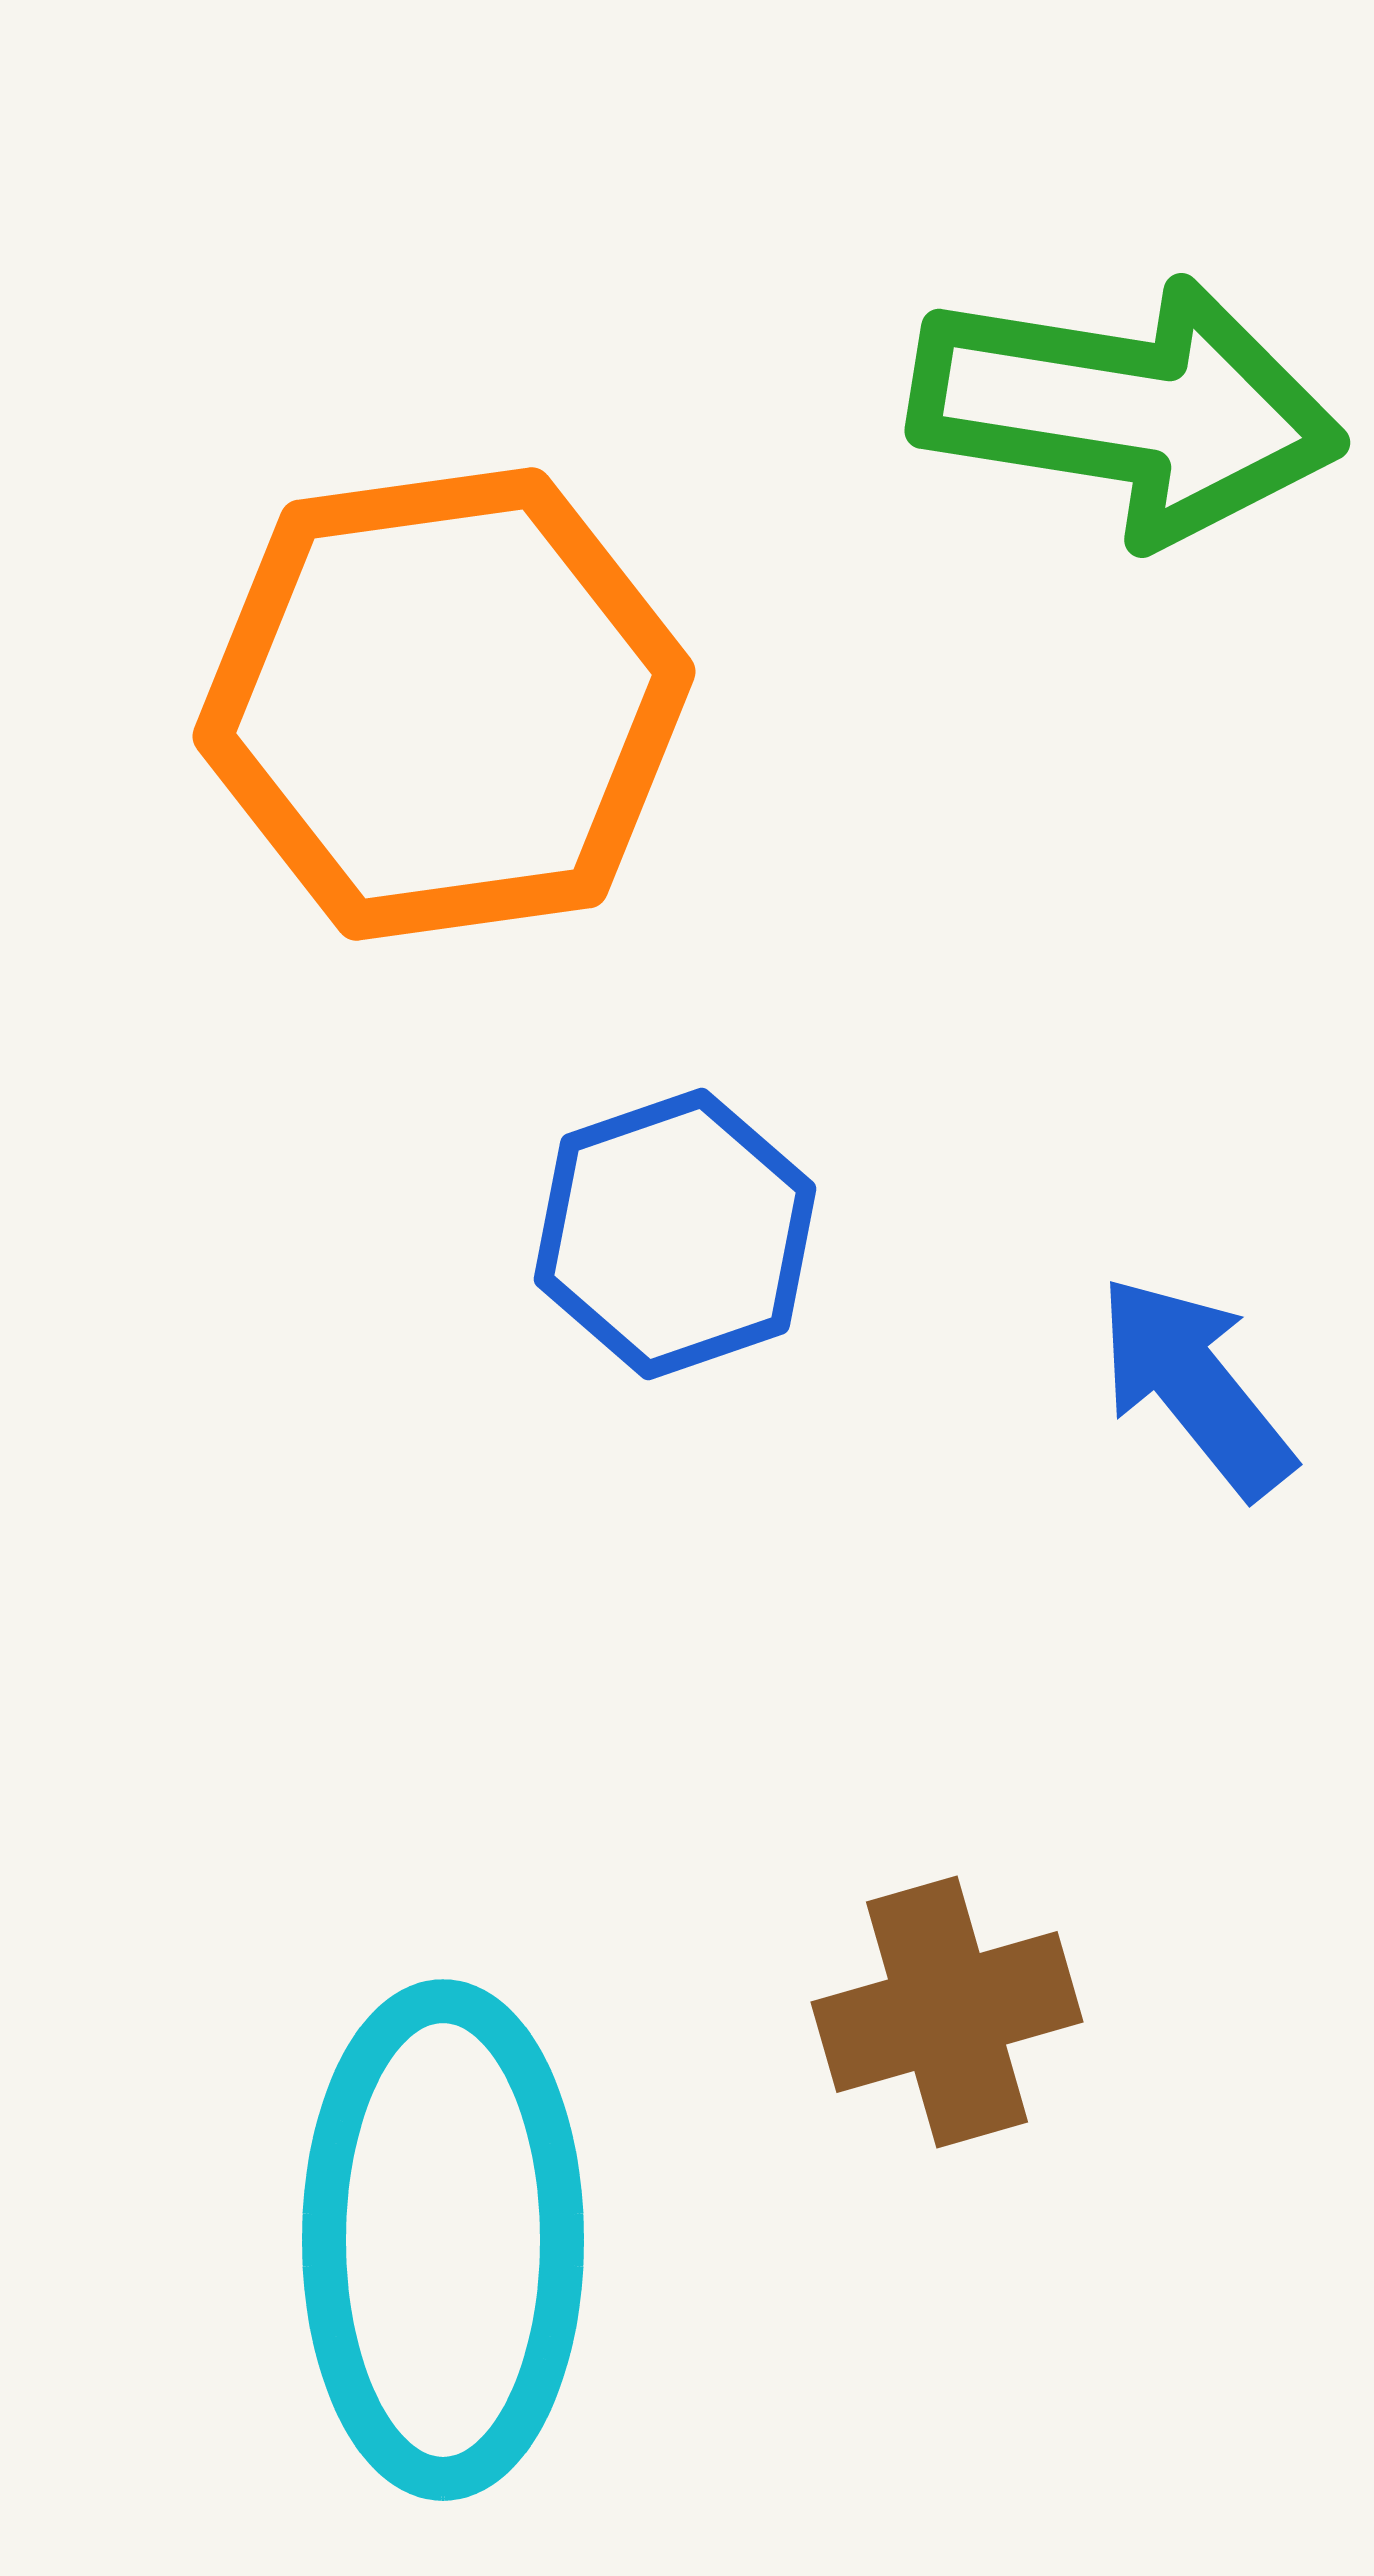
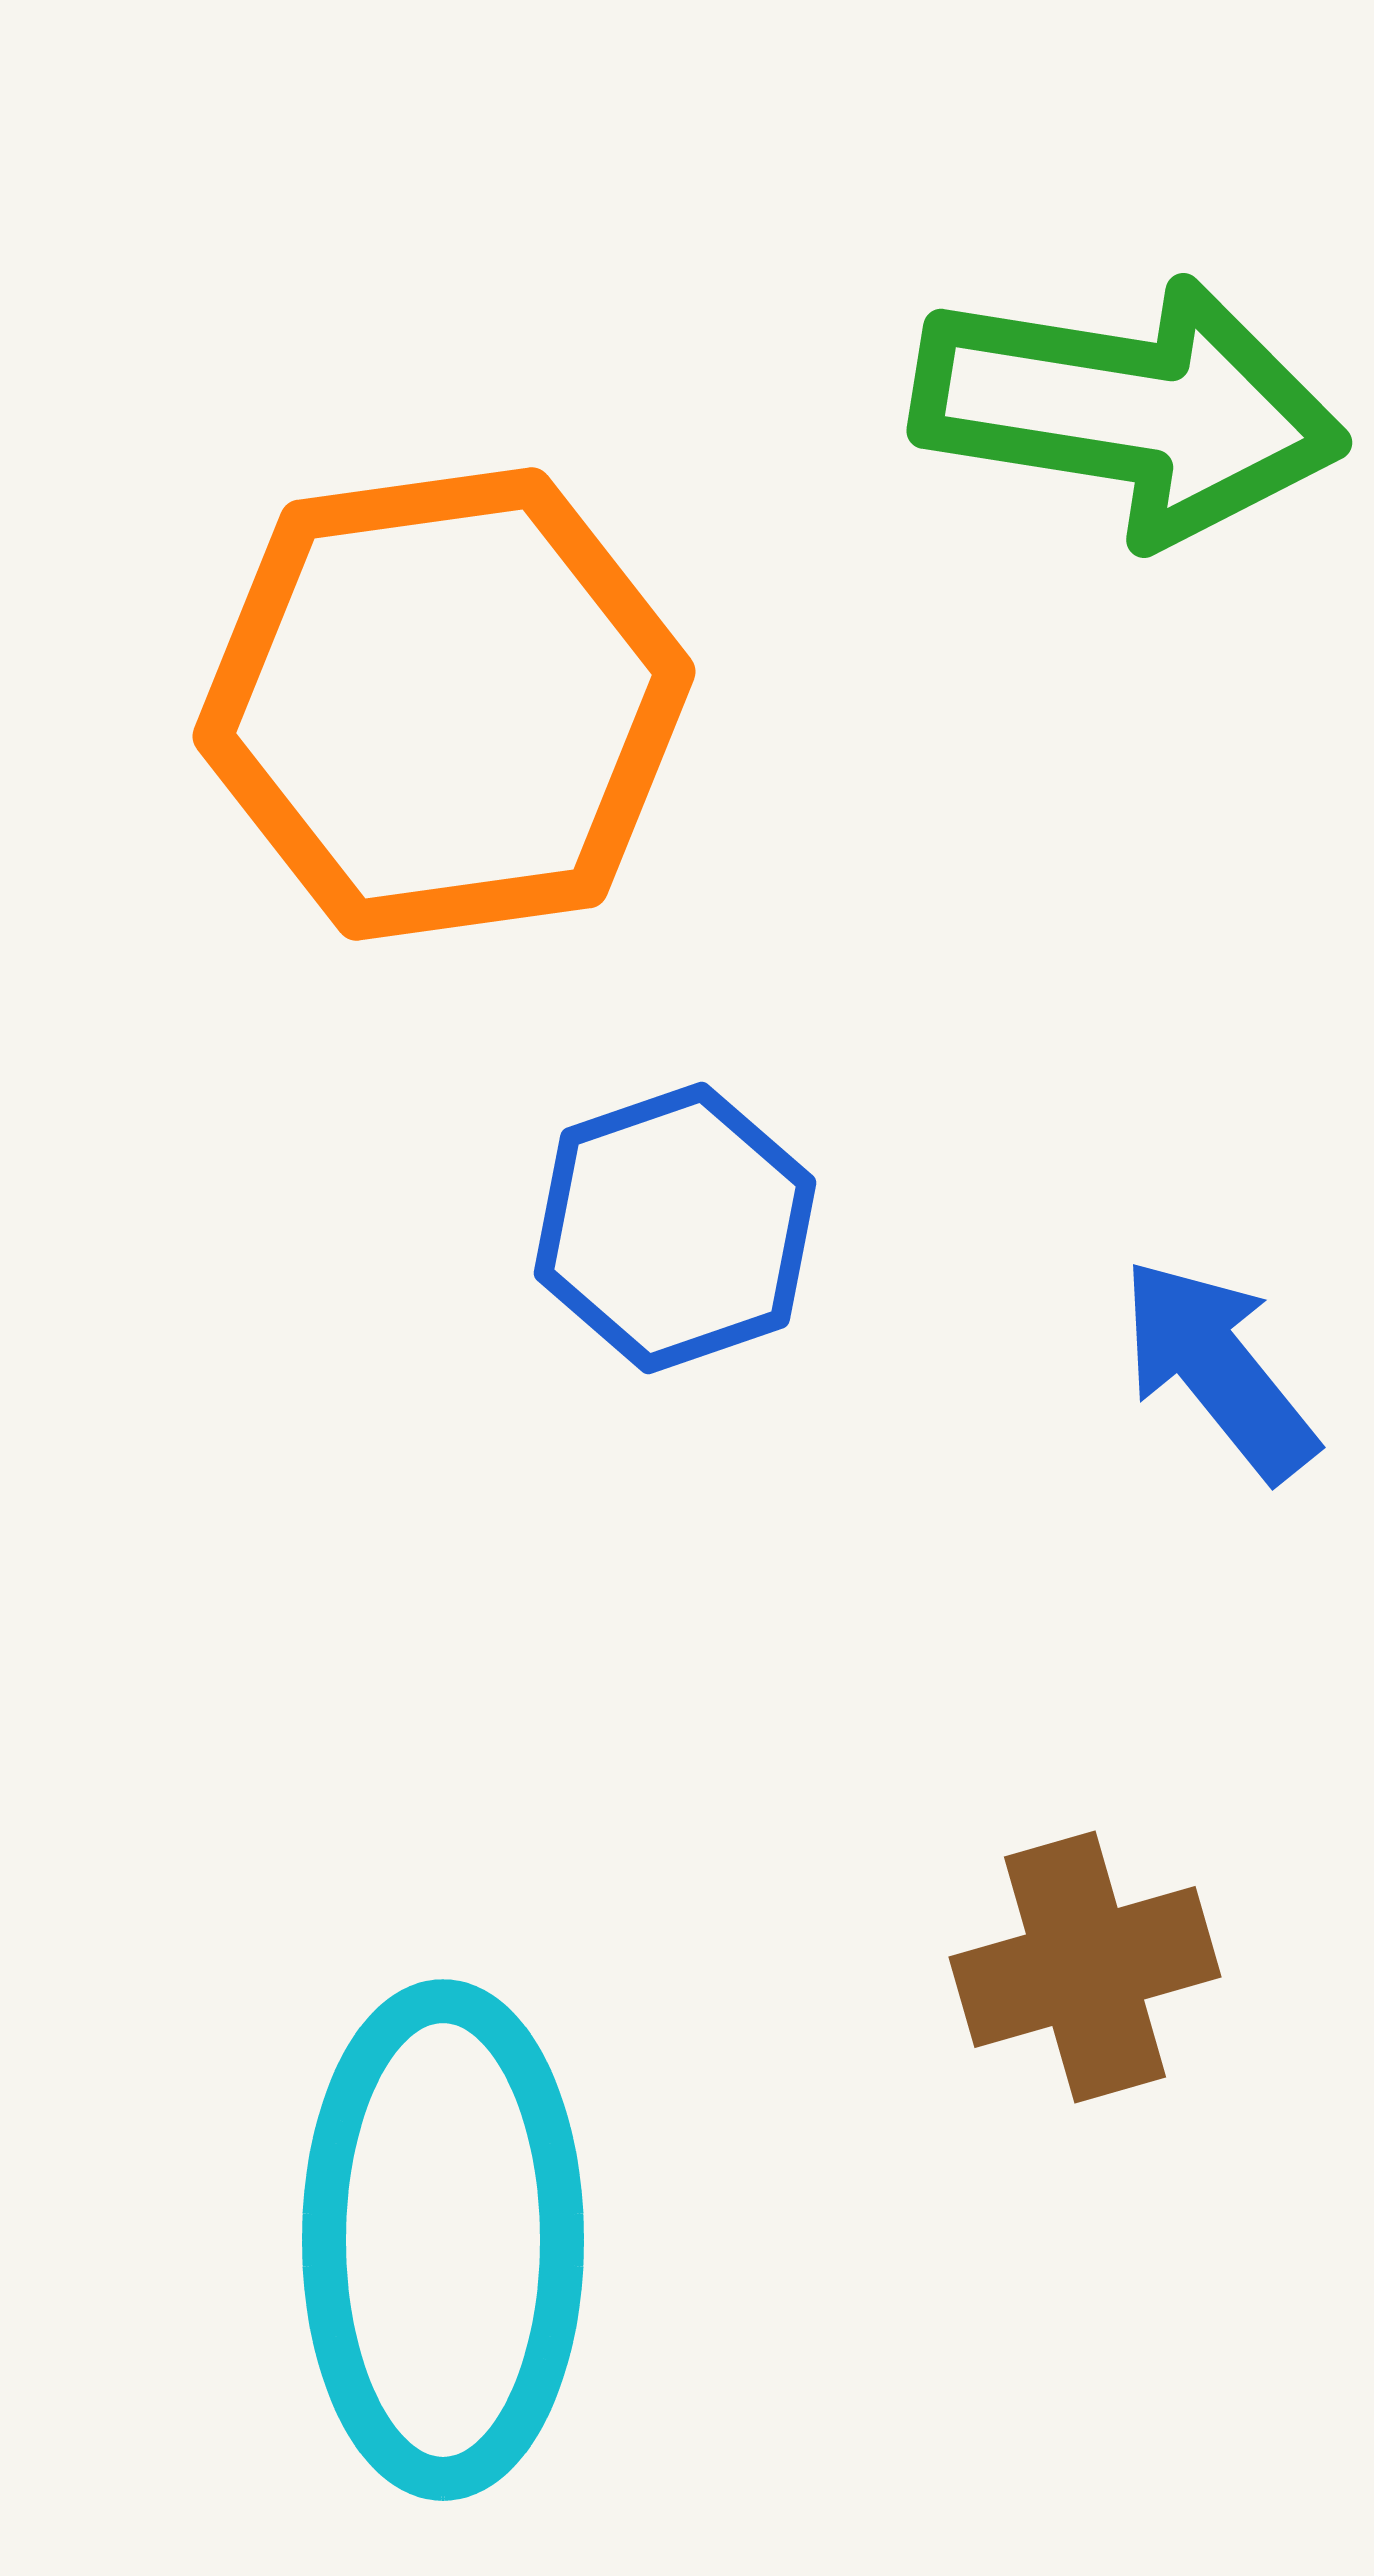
green arrow: moved 2 px right
blue hexagon: moved 6 px up
blue arrow: moved 23 px right, 17 px up
brown cross: moved 138 px right, 45 px up
